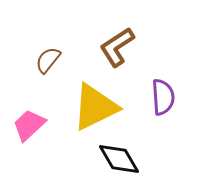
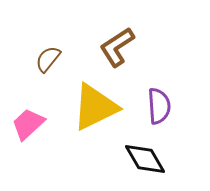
brown semicircle: moved 1 px up
purple semicircle: moved 4 px left, 9 px down
pink trapezoid: moved 1 px left, 1 px up
black diamond: moved 26 px right
